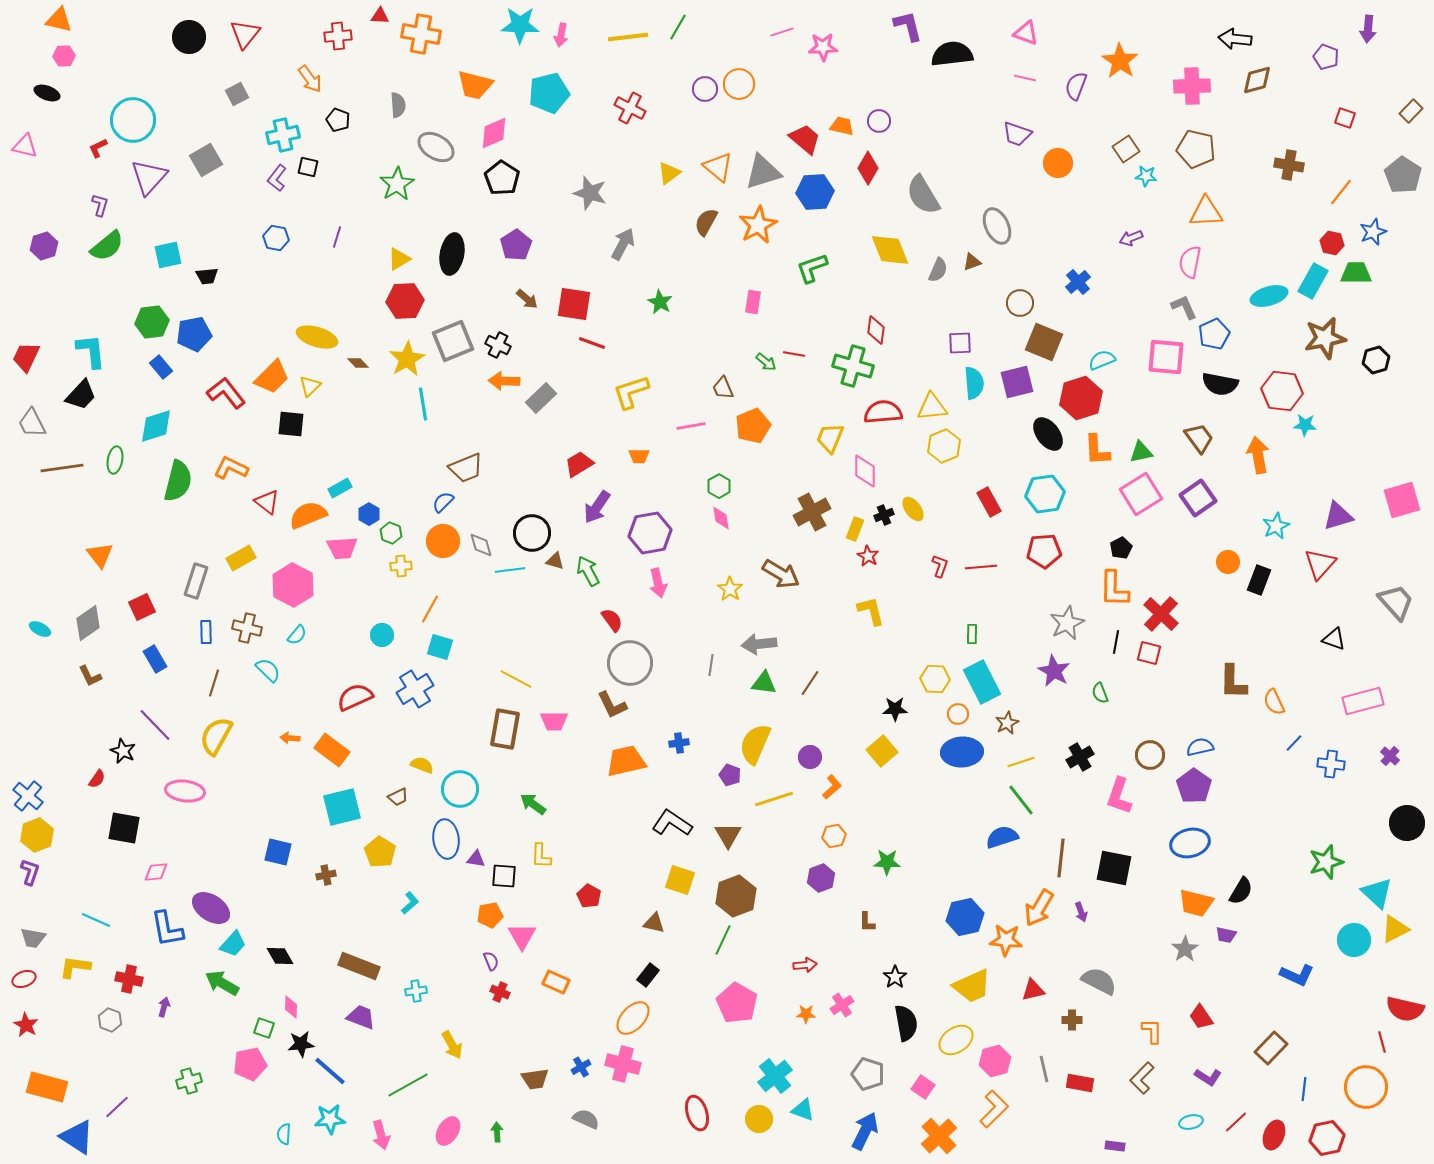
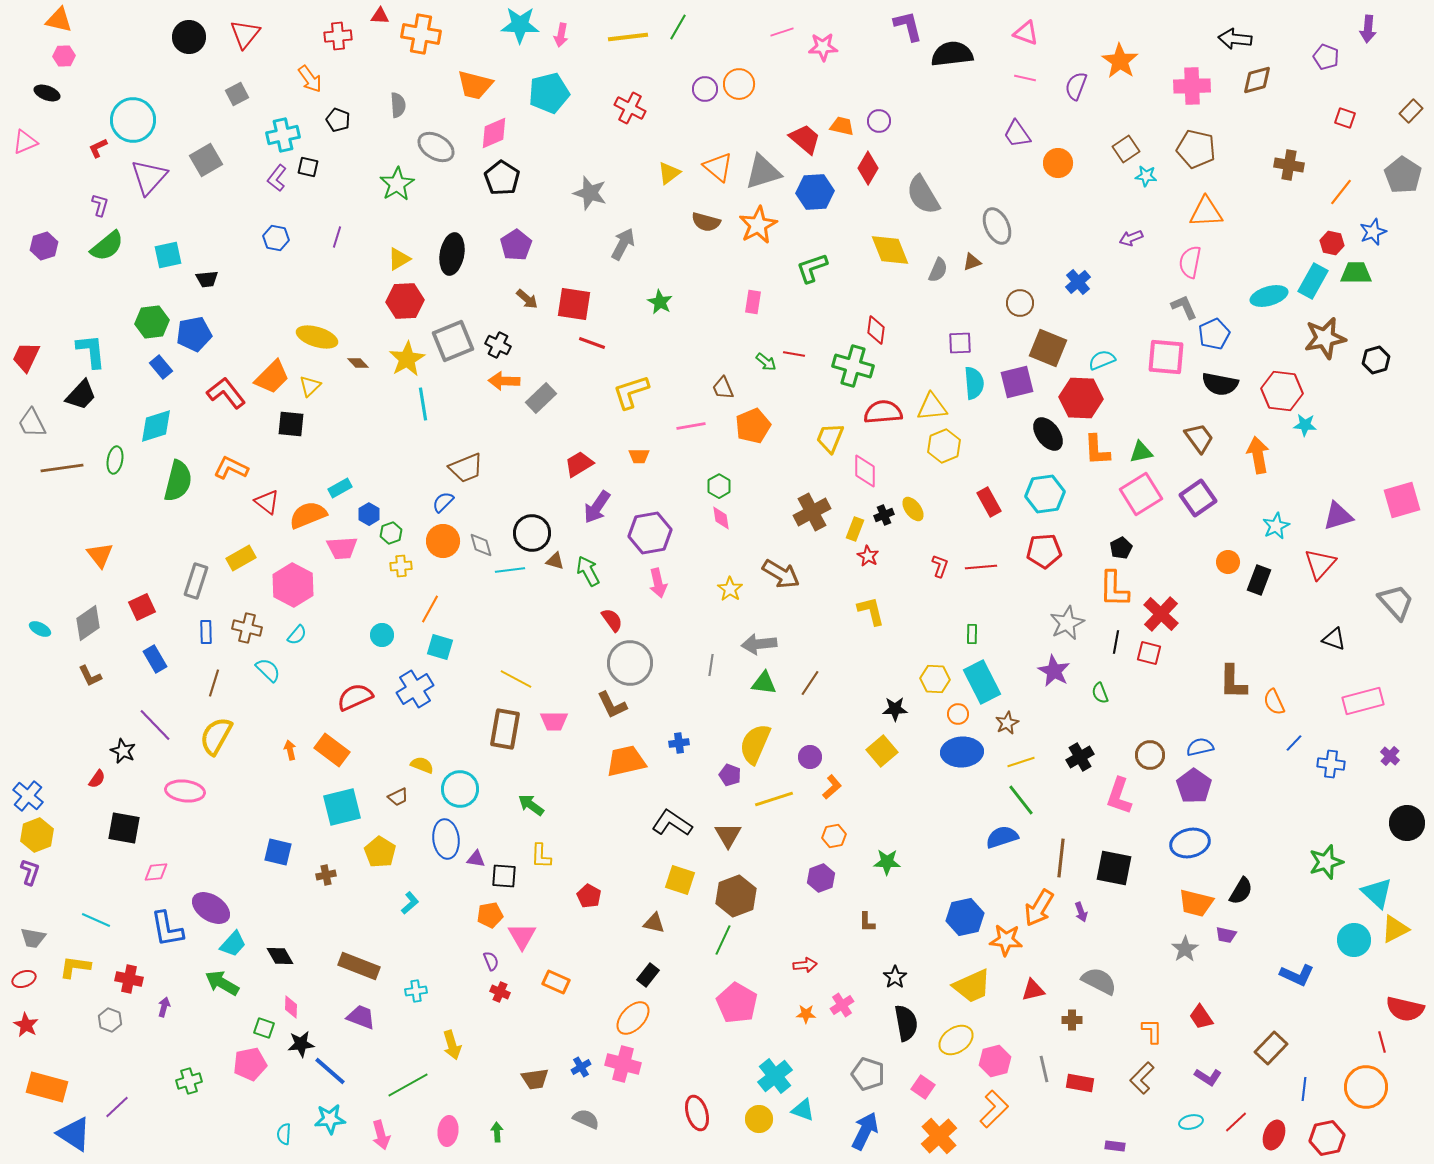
purple trapezoid at (1017, 134): rotated 36 degrees clockwise
pink triangle at (25, 146): moved 4 px up; rotated 36 degrees counterclockwise
brown semicircle at (706, 222): rotated 104 degrees counterclockwise
black trapezoid at (207, 276): moved 3 px down
brown square at (1044, 342): moved 4 px right, 6 px down
red hexagon at (1081, 398): rotated 21 degrees clockwise
green hexagon at (391, 533): rotated 20 degrees clockwise
orange arrow at (290, 738): moved 12 px down; rotated 72 degrees clockwise
green arrow at (533, 804): moved 2 px left, 1 px down
yellow arrow at (452, 1045): rotated 12 degrees clockwise
pink ellipse at (448, 1131): rotated 24 degrees counterclockwise
blue triangle at (77, 1137): moved 3 px left, 3 px up
